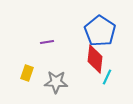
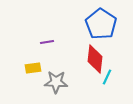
blue pentagon: moved 1 px right, 7 px up
yellow rectangle: moved 6 px right, 5 px up; rotated 63 degrees clockwise
